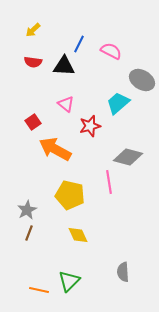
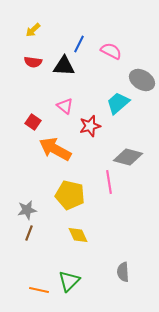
pink triangle: moved 1 px left, 2 px down
red square: rotated 21 degrees counterclockwise
gray star: rotated 18 degrees clockwise
